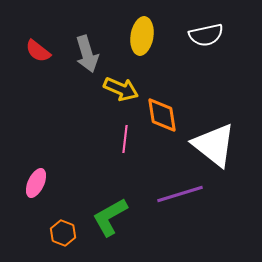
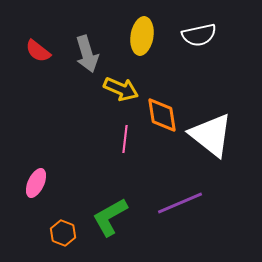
white semicircle: moved 7 px left
white triangle: moved 3 px left, 10 px up
purple line: moved 9 px down; rotated 6 degrees counterclockwise
